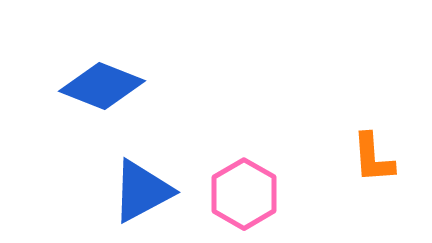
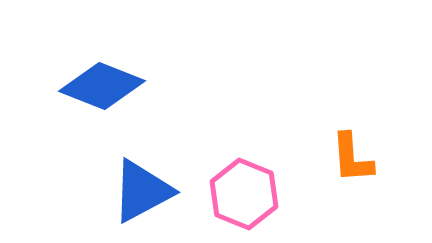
orange L-shape: moved 21 px left
pink hexagon: rotated 8 degrees counterclockwise
